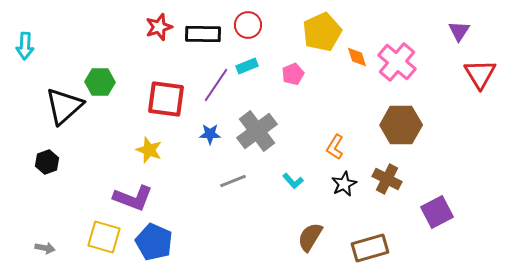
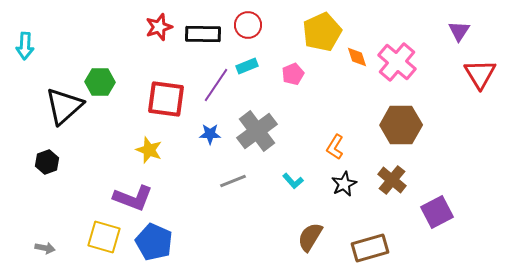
brown cross: moved 5 px right, 1 px down; rotated 12 degrees clockwise
